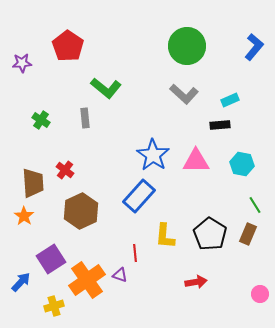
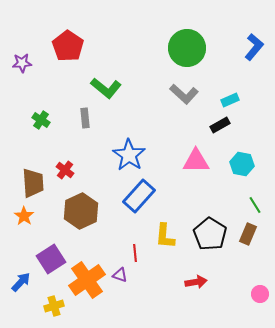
green circle: moved 2 px down
black rectangle: rotated 24 degrees counterclockwise
blue star: moved 24 px left
